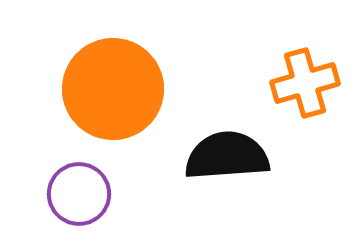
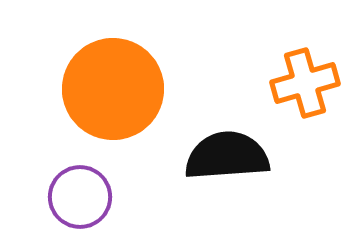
purple circle: moved 1 px right, 3 px down
